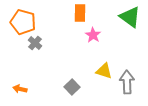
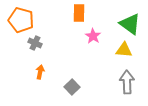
orange rectangle: moved 1 px left
green triangle: moved 7 px down
orange pentagon: moved 2 px left, 2 px up
pink star: moved 1 px down
gray cross: rotated 16 degrees counterclockwise
yellow triangle: moved 20 px right, 21 px up; rotated 12 degrees counterclockwise
orange arrow: moved 20 px right, 17 px up; rotated 88 degrees clockwise
